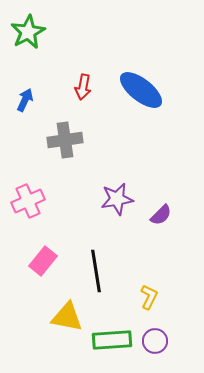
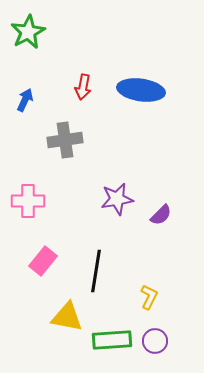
blue ellipse: rotated 30 degrees counterclockwise
pink cross: rotated 24 degrees clockwise
black line: rotated 18 degrees clockwise
